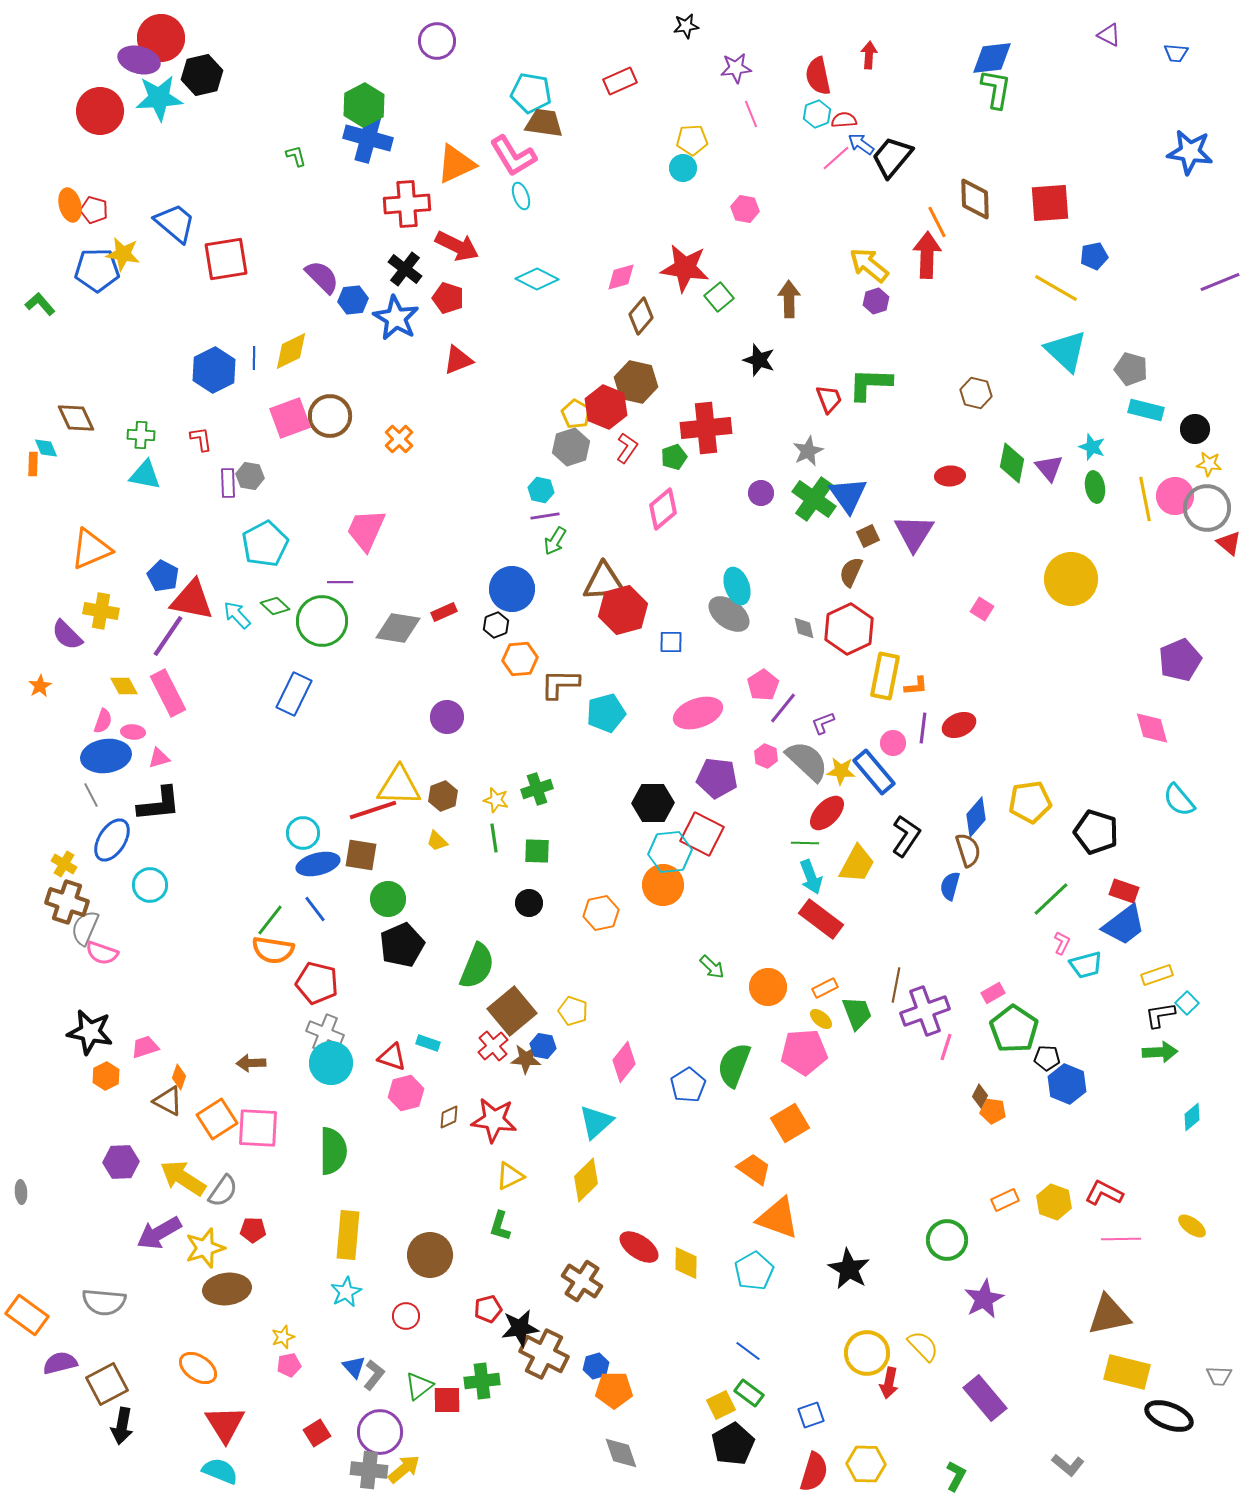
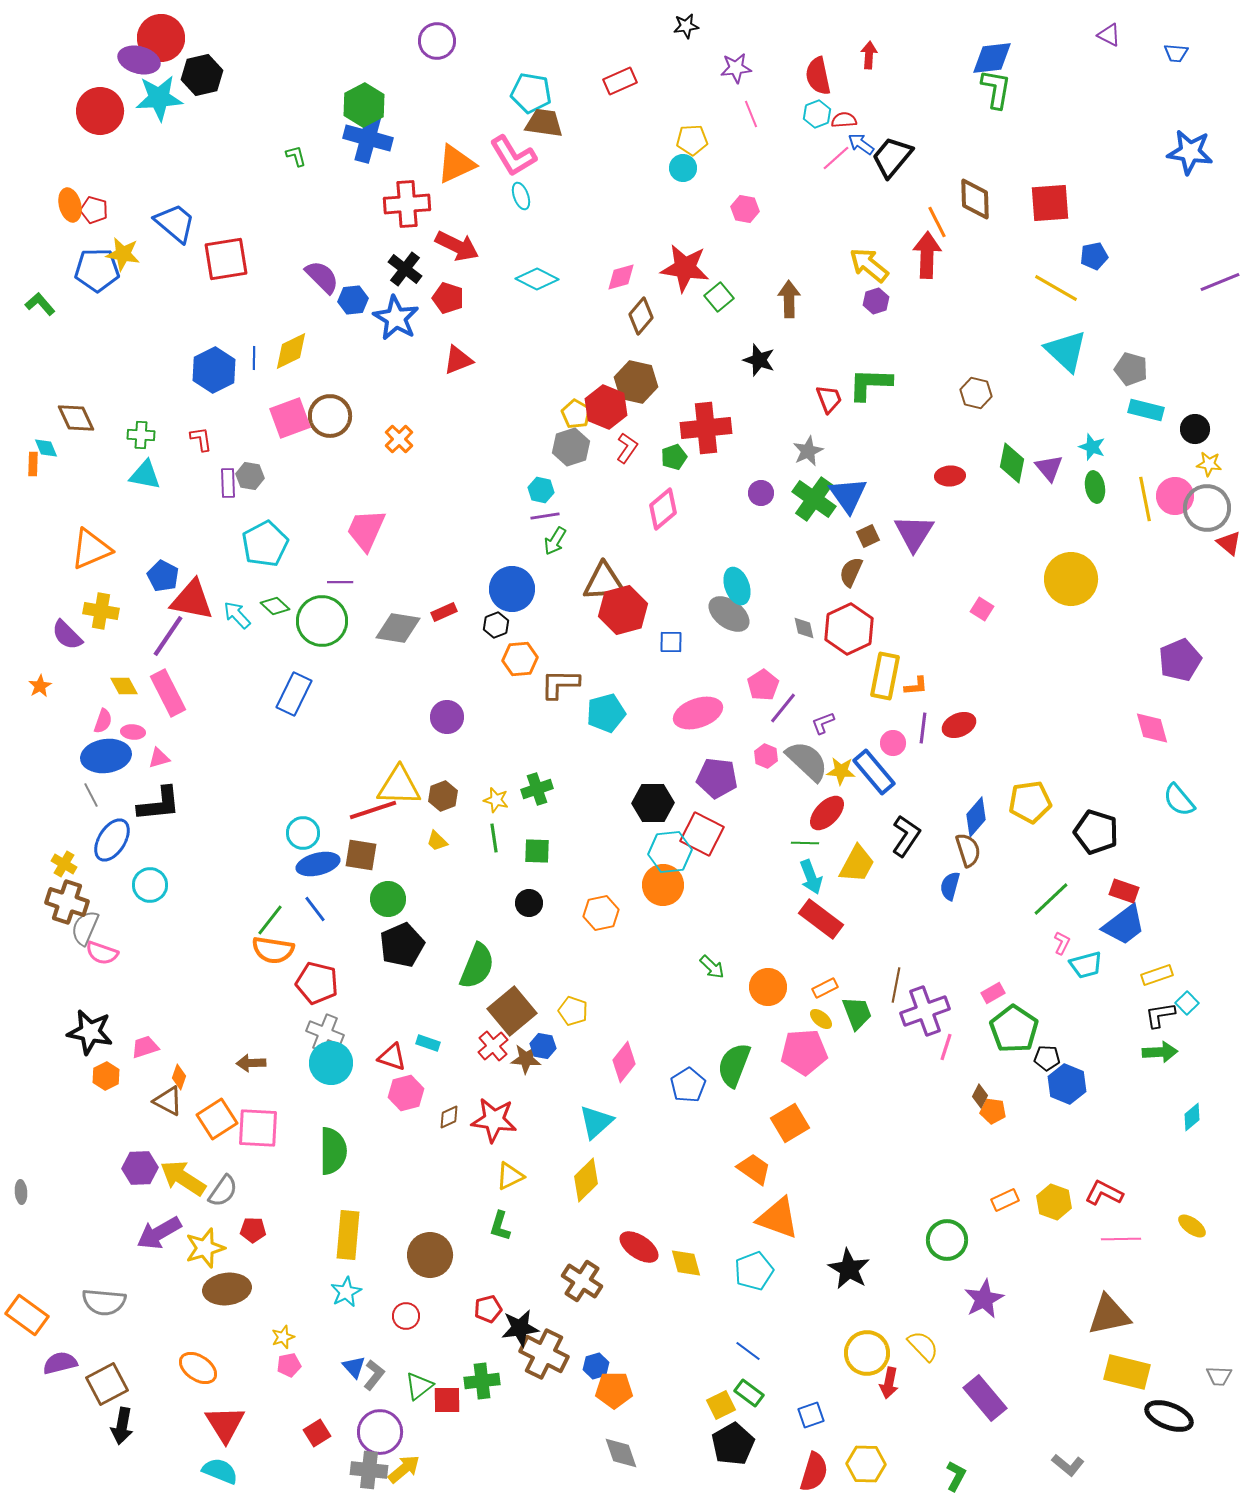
purple hexagon at (121, 1162): moved 19 px right, 6 px down
yellow diamond at (686, 1263): rotated 16 degrees counterclockwise
cyan pentagon at (754, 1271): rotated 9 degrees clockwise
